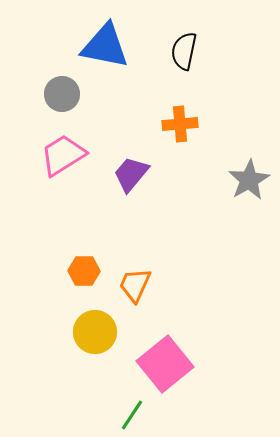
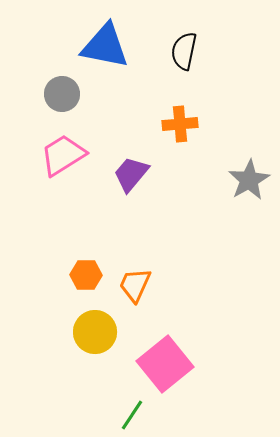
orange hexagon: moved 2 px right, 4 px down
